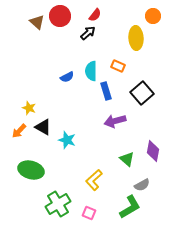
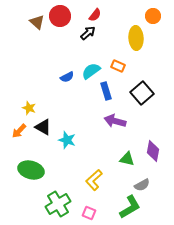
cyan semicircle: rotated 54 degrees clockwise
purple arrow: rotated 30 degrees clockwise
green triangle: rotated 28 degrees counterclockwise
